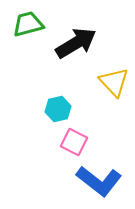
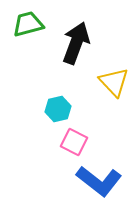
black arrow: rotated 39 degrees counterclockwise
